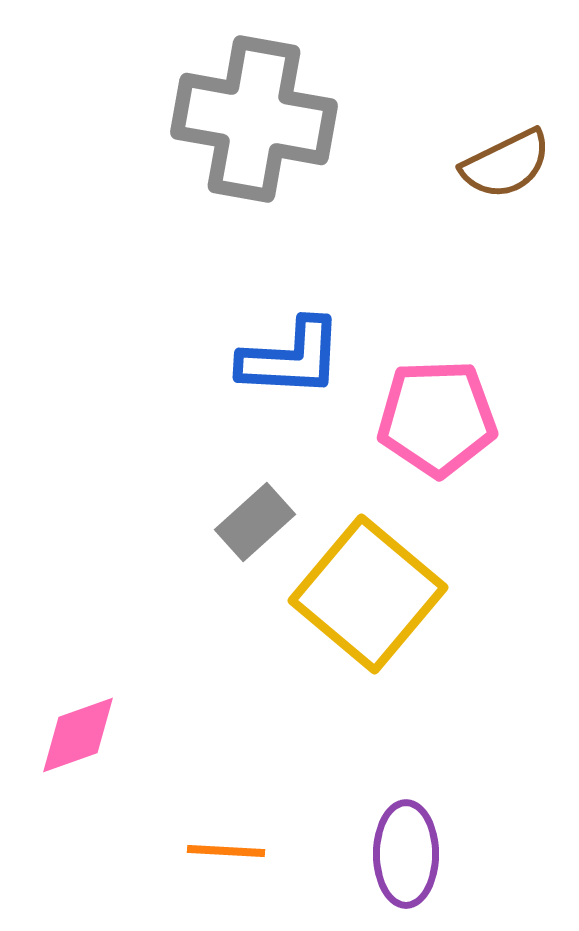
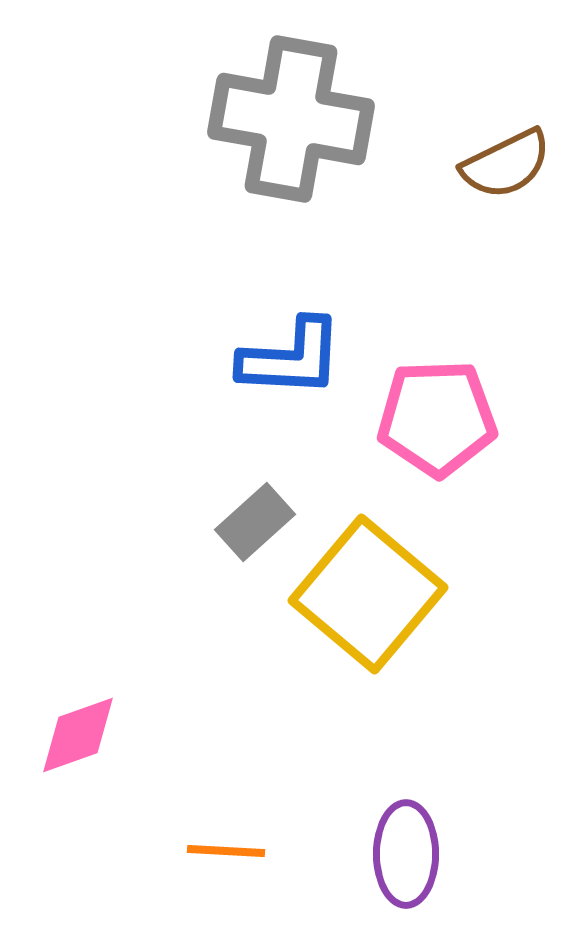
gray cross: moved 37 px right
